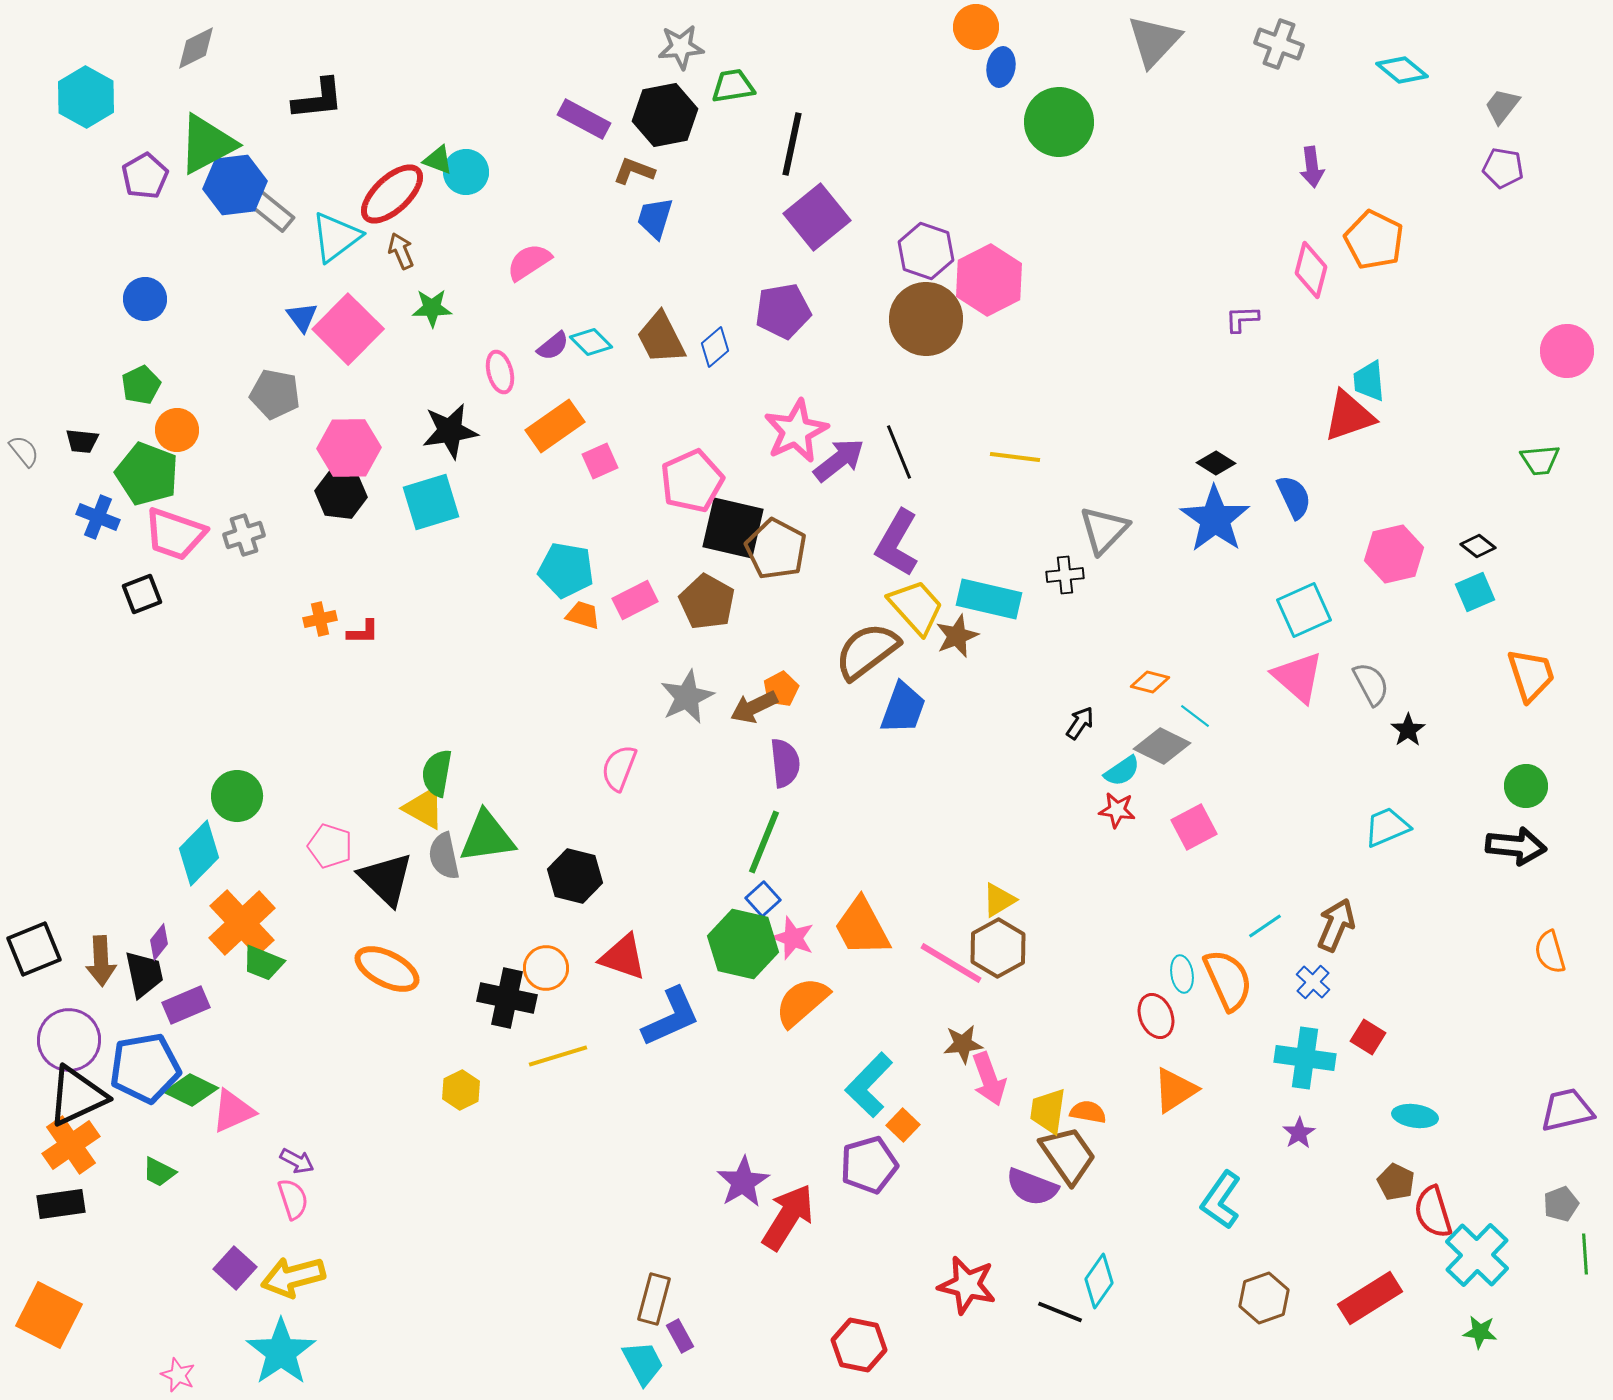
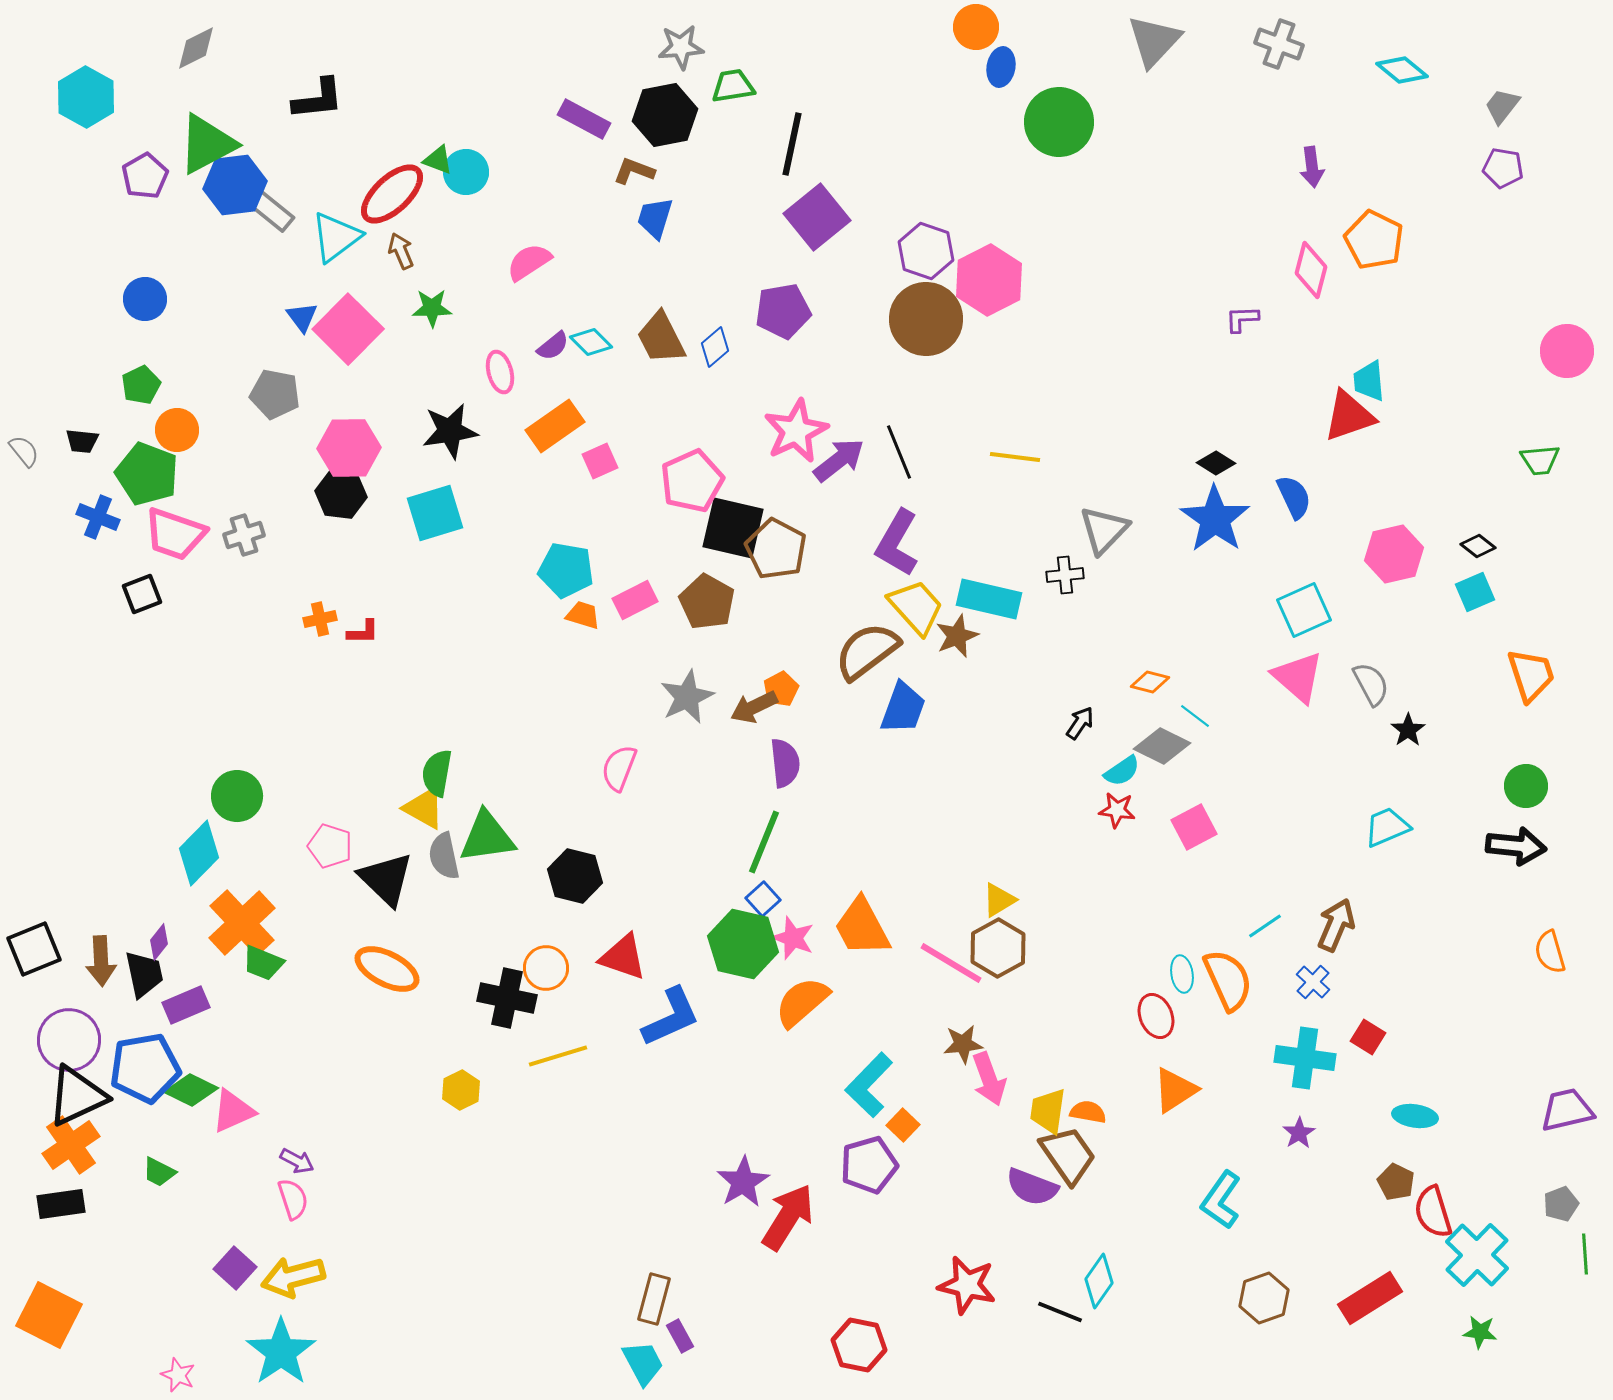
cyan square at (431, 502): moved 4 px right, 11 px down
